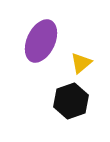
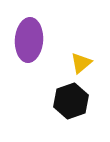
purple ellipse: moved 12 px left, 1 px up; rotated 21 degrees counterclockwise
